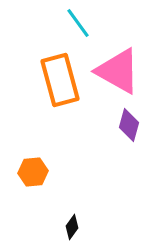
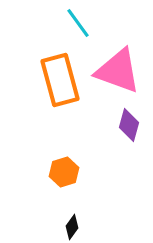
pink triangle: rotated 9 degrees counterclockwise
orange hexagon: moved 31 px right; rotated 12 degrees counterclockwise
